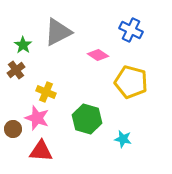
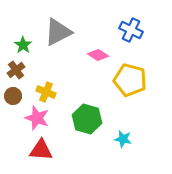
yellow pentagon: moved 1 px left, 2 px up
brown circle: moved 33 px up
red triangle: moved 1 px up
